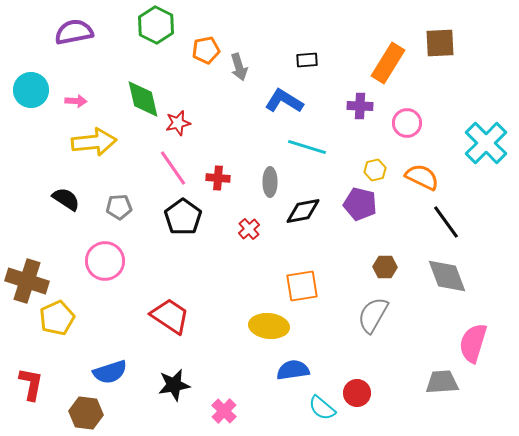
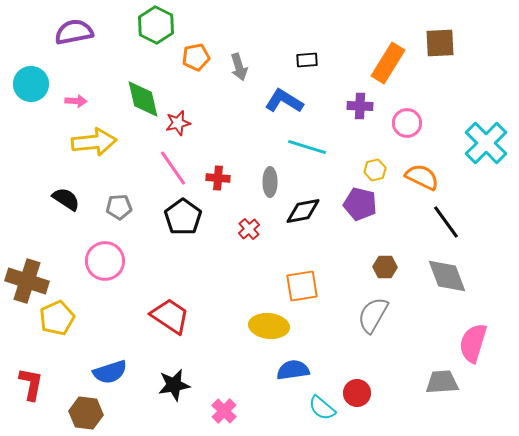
orange pentagon at (206, 50): moved 10 px left, 7 px down
cyan circle at (31, 90): moved 6 px up
